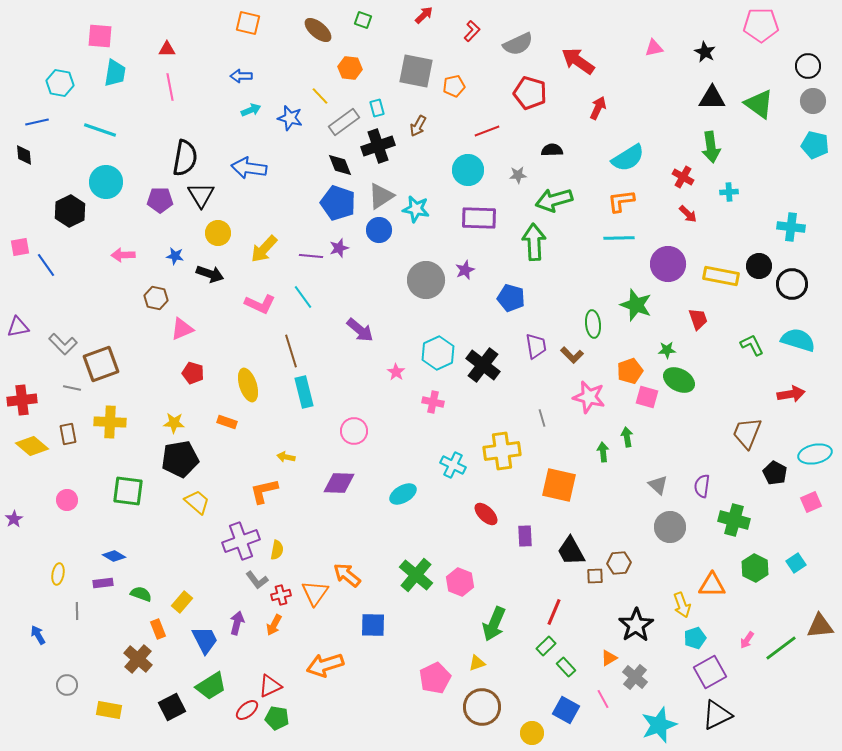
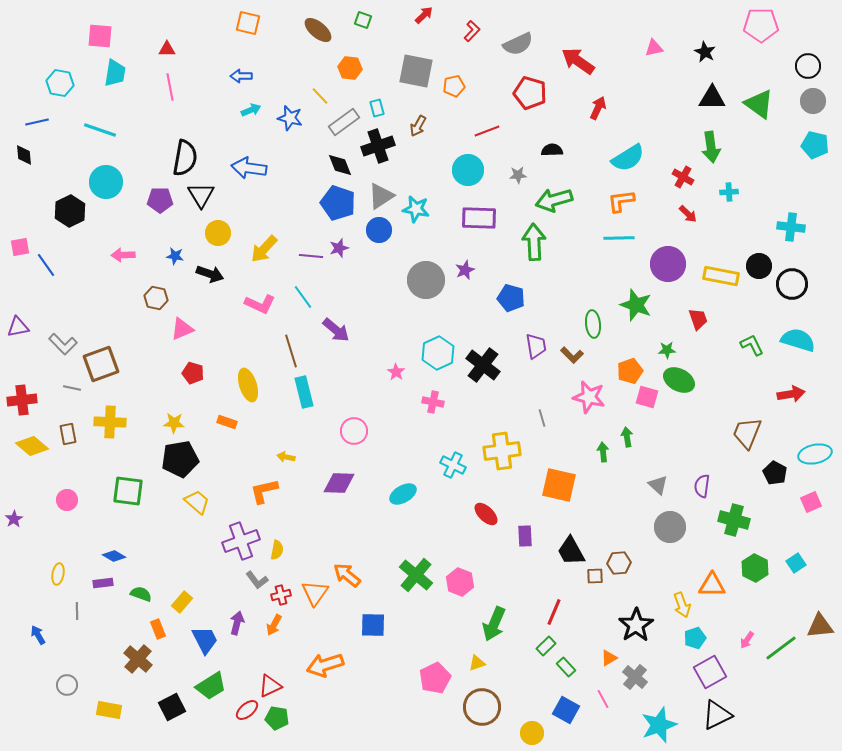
purple arrow at (360, 330): moved 24 px left
